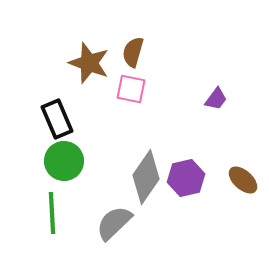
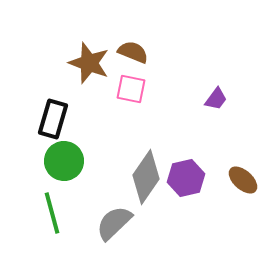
brown semicircle: rotated 96 degrees clockwise
black rectangle: moved 4 px left; rotated 39 degrees clockwise
green line: rotated 12 degrees counterclockwise
